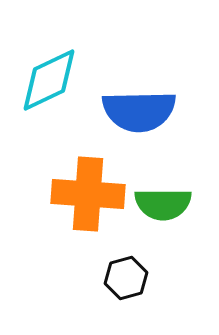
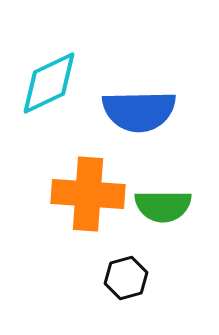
cyan diamond: moved 3 px down
green semicircle: moved 2 px down
